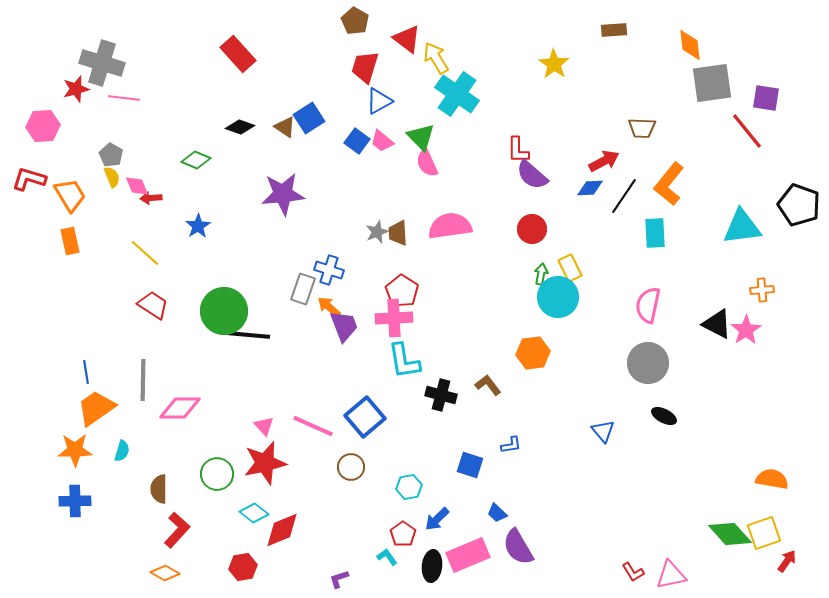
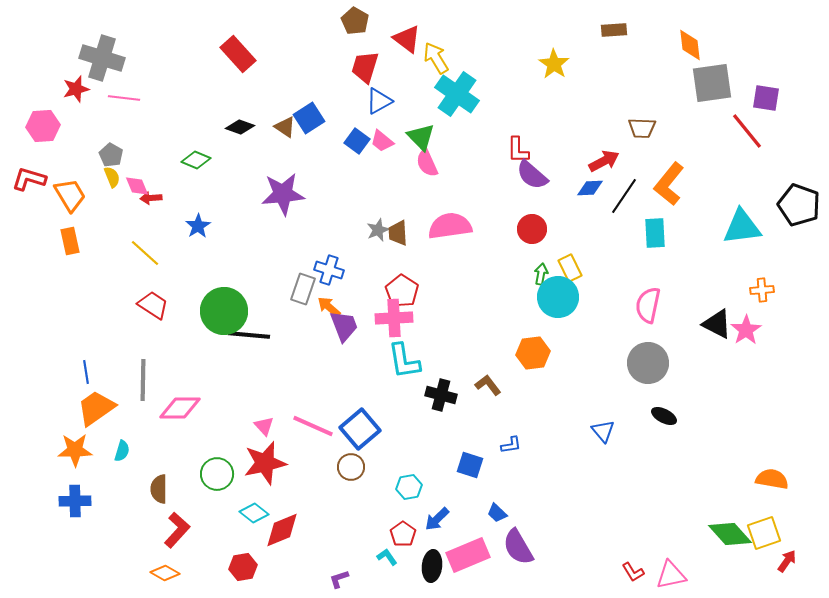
gray cross at (102, 63): moved 5 px up
gray star at (377, 232): moved 1 px right, 2 px up
blue square at (365, 417): moved 5 px left, 12 px down
